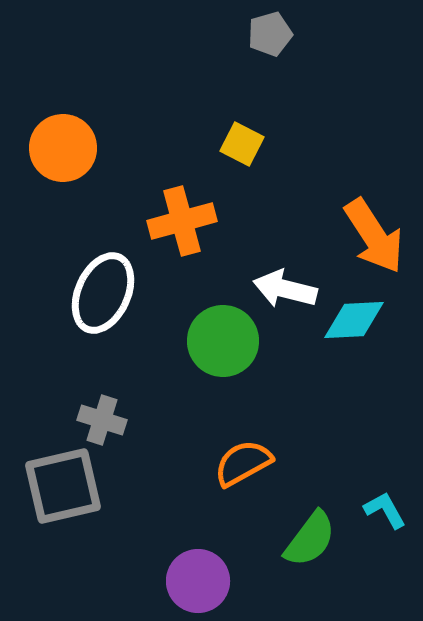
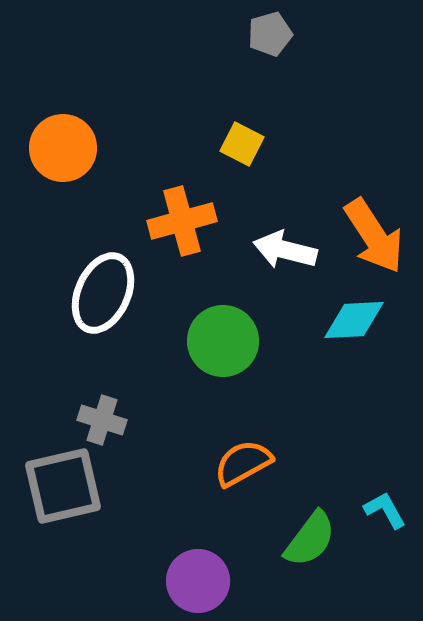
white arrow: moved 39 px up
